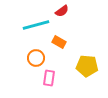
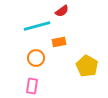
cyan line: moved 1 px right, 1 px down
orange rectangle: rotated 40 degrees counterclockwise
yellow pentagon: rotated 25 degrees clockwise
pink rectangle: moved 17 px left, 8 px down
